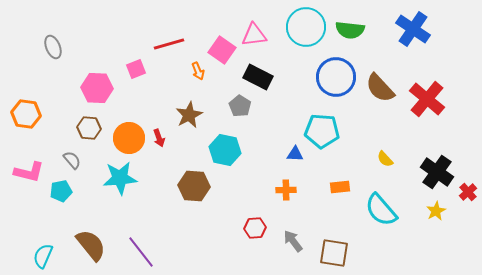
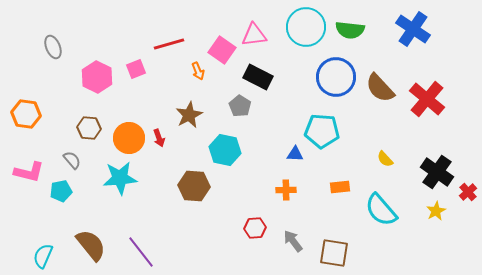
pink hexagon at (97, 88): moved 11 px up; rotated 24 degrees clockwise
